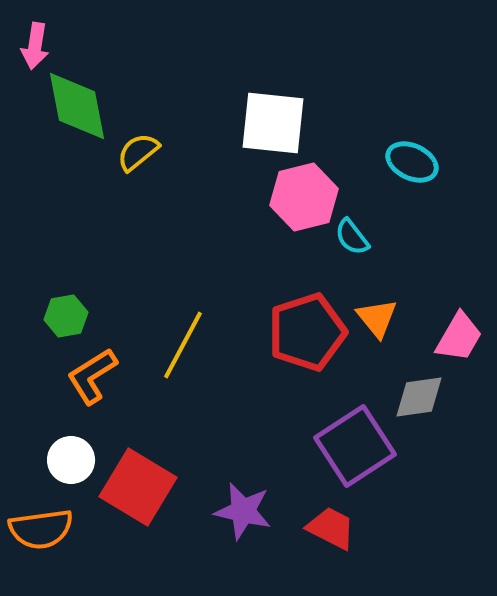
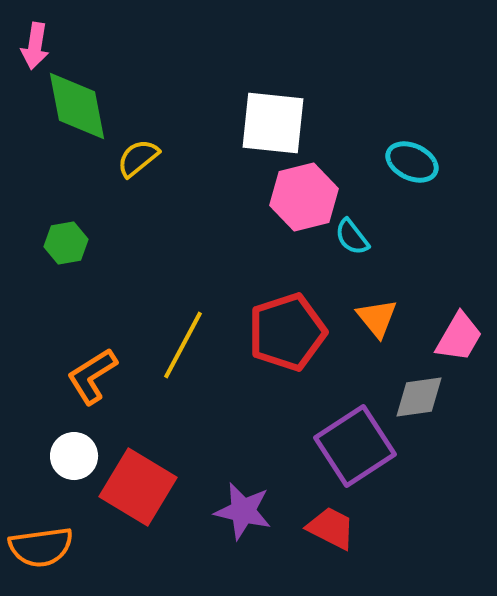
yellow semicircle: moved 6 px down
green hexagon: moved 73 px up
red pentagon: moved 20 px left
white circle: moved 3 px right, 4 px up
orange semicircle: moved 18 px down
